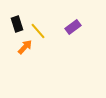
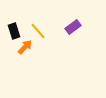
black rectangle: moved 3 px left, 7 px down
